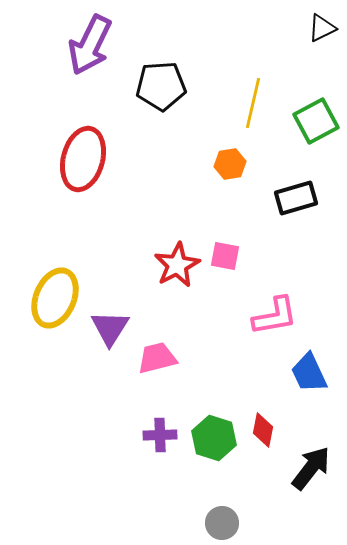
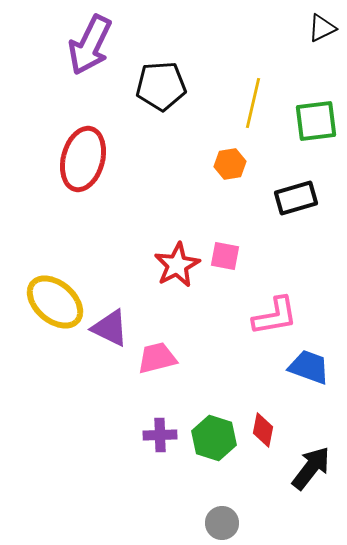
green square: rotated 21 degrees clockwise
yellow ellipse: moved 4 px down; rotated 72 degrees counterclockwise
purple triangle: rotated 36 degrees counterclockwise
blue trapezoid: moved 6 px up; rotated 135 degrees clockwise
